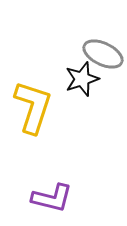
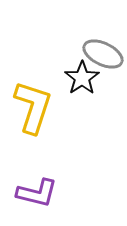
black star: moved 1 px up; rotated 16 degrees counterclockwise
purple L-shape: moved 15 px left, 5 px up
